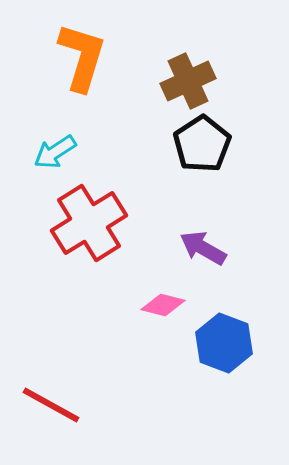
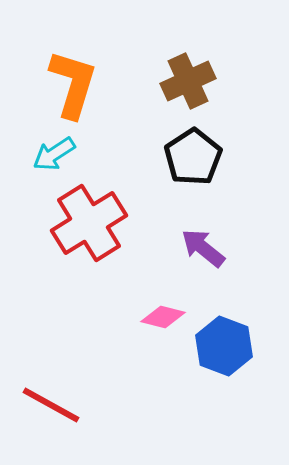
orange L-shape: moved 9 px left, 27 px down
black pentagon: moved 9 px left, 13 px down
cyan arrow: moved 1 px left, 2 px down
purple arrow: rotated 9 degrees clockwise
pink diamond: moved 12 px down
blue hexagon: moved 3 px down
